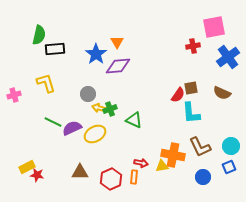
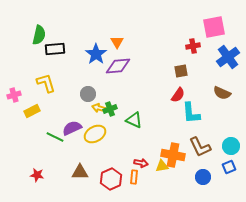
brown square: moved 10 px left, 17 px up
green line: moved 2 px right, 15 px down
yellow rectangle: moved 5 px right, 56 px up
